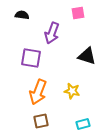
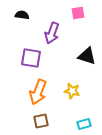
cyan rectangle: moved 1 px right
